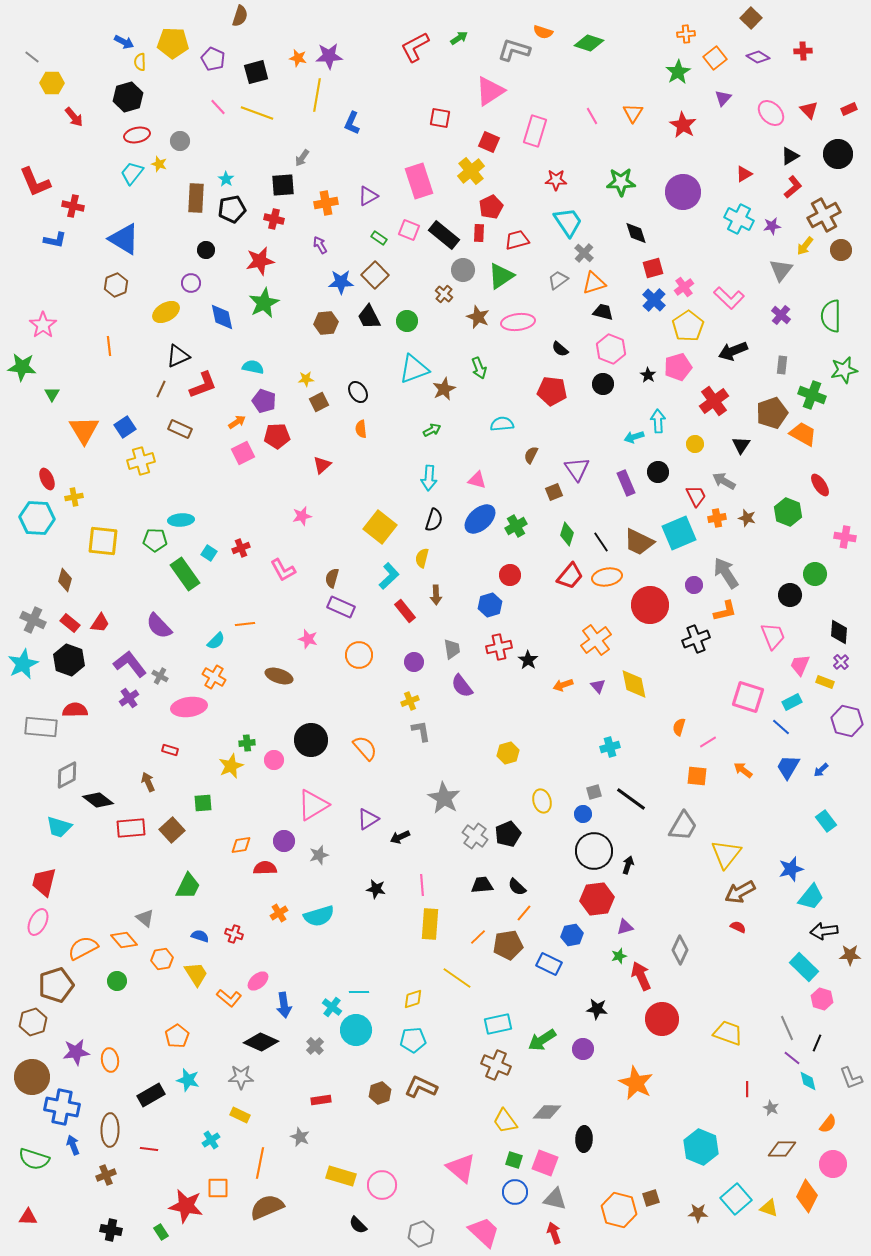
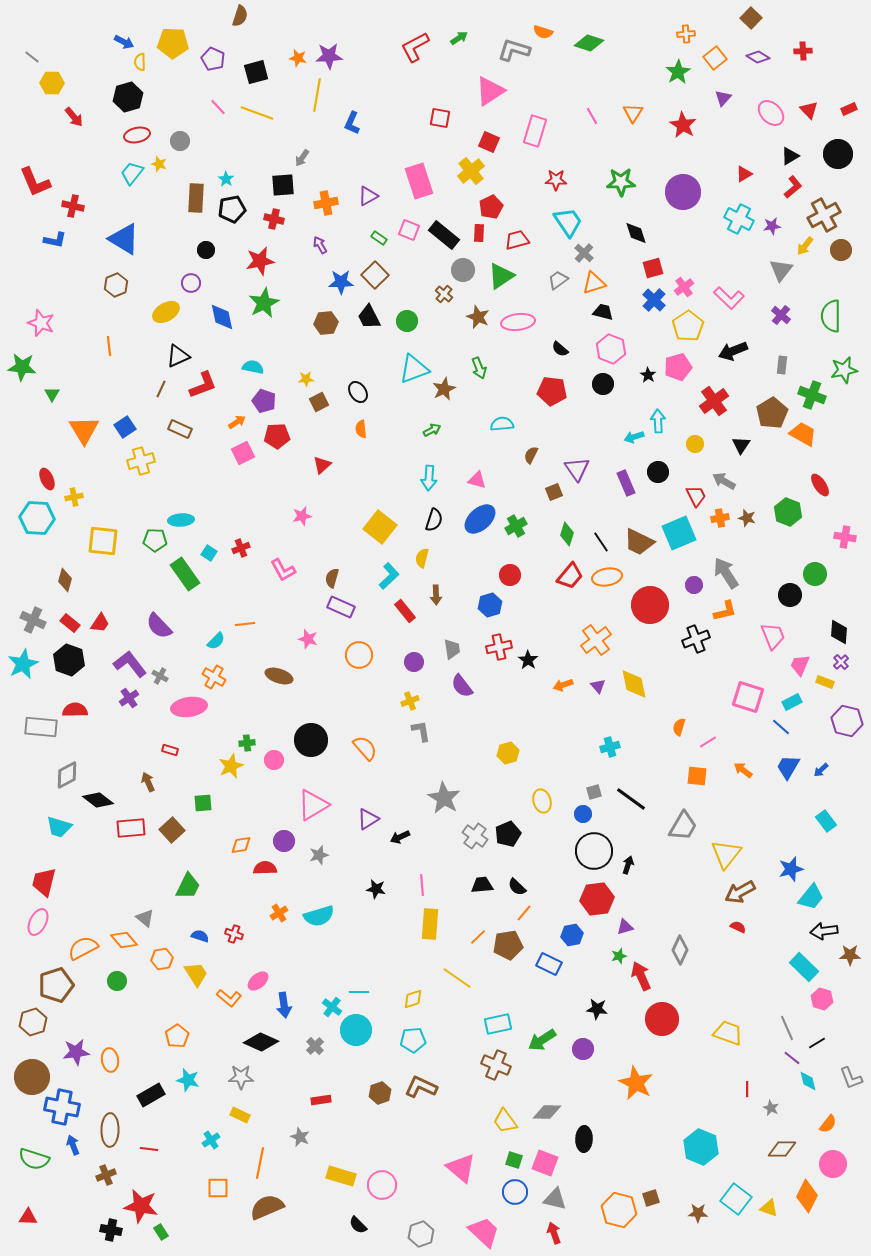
pink star at (43, 325): moved 2 px left, 2 px up; rotated 16 degrees counterclockwise
brown pentagon at (772, 413): rotated 12 degrees counterclockwise
orange cross at (717, 518): moved 3 px right
black line at (817, 1043): rotated 36 degrees clockwise
cyan square at (736, 1199): rotated 12 degrees counterclockwise
red star at (186, 1206): moved 45 px left
